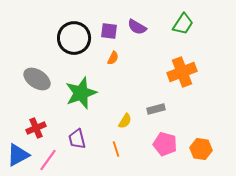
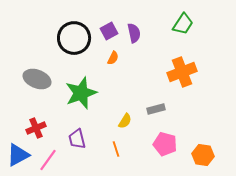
purple semicircle: moved 3 px left, 6 px down; rotated 132 degrees counterclockwise
purple square: rotated 36 degrees counterclockwise
gray ellipse: rotated 12 degrees counterclockwise
orange hexagon: moved 2 px right, 6 px down
